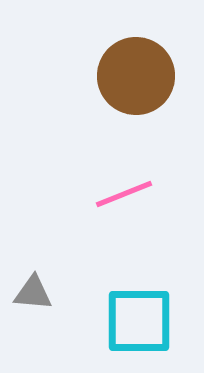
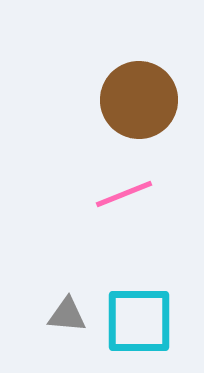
brown circle: moved 3 px right, 24 px down
gray triangle: moved 34 px right, 22 px down
